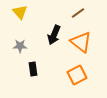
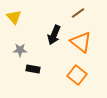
yellow triangle: moved 6 px left, 5 px down
gray star: moved 4 px down
black rectangle: rotated 72 degrees counterclockwise
orange square: rotated 24 degrees counterclockwise
